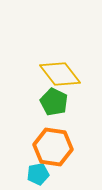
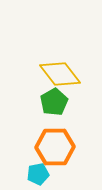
green pentagon: rotated 16 degrees clockwise
orange hexagon: moved 2 px right; rotated 9 degrees counterclockwise
